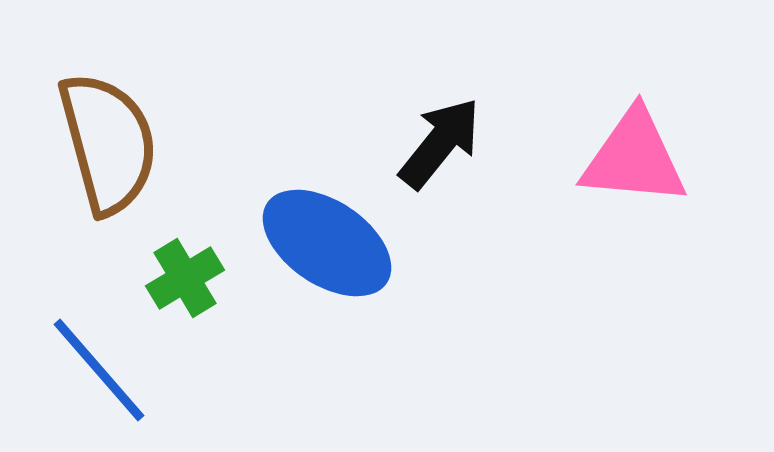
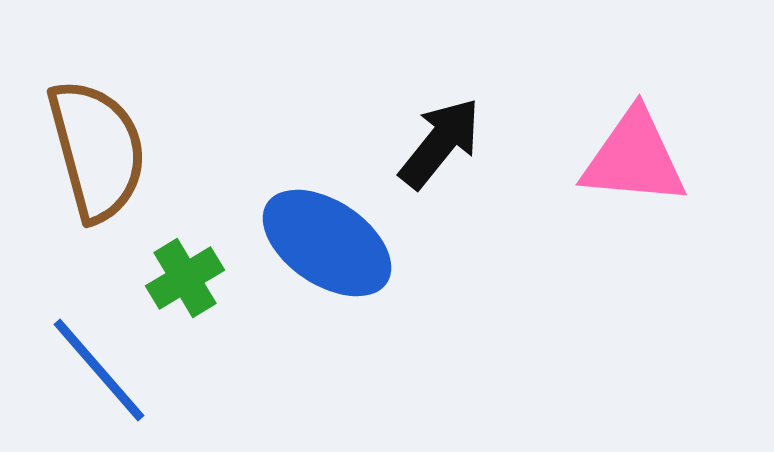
brown semicircle: moved 11 px left, 7 px down
